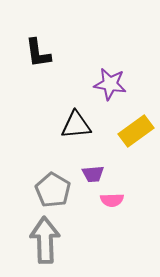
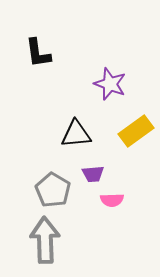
purple star: rotated 12 degrees clockwise
black triangle: moved 9 px down
